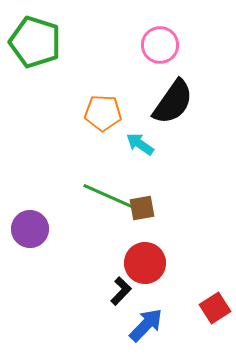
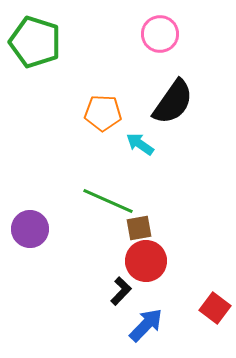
pink circle: moved 11 px up
green line: moved 5 px down
brown square: moved 3 px left, 20 px down
red circle: moved 1 px right, 2 px up
red square: rotated 20 degrees counterclockwise
